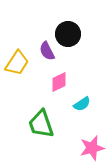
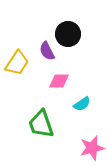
pink diamond: moved 1 px up; rotated 25 degrees clockwise
